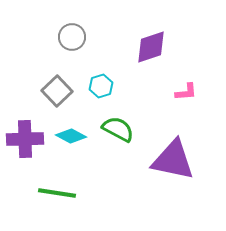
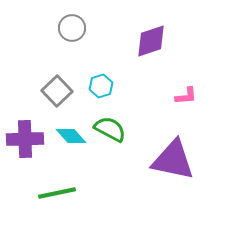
gray circle: moved 9 px up
purple diamond: moved 6 px up
pink L-shape: moved 4 px down
green semicircle: moved 8 px left
cyan diamond: rotated 20 degrees clockwise
green line: rotated 21 degrees counterclockwise
